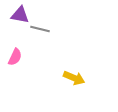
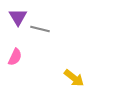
purple triangle: moved 2 px left, 2 px down; rotated 48 degrees clockwise
yellow arrow: rotated 15 degrees clockwise
